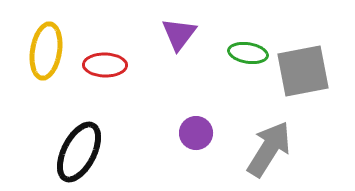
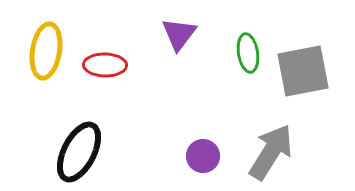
green ellipse: rotated 72 degrees clockwise
purple circle: moved 7 px right, 23 px down
gray arrow: moved 2 px right, 3 px down
